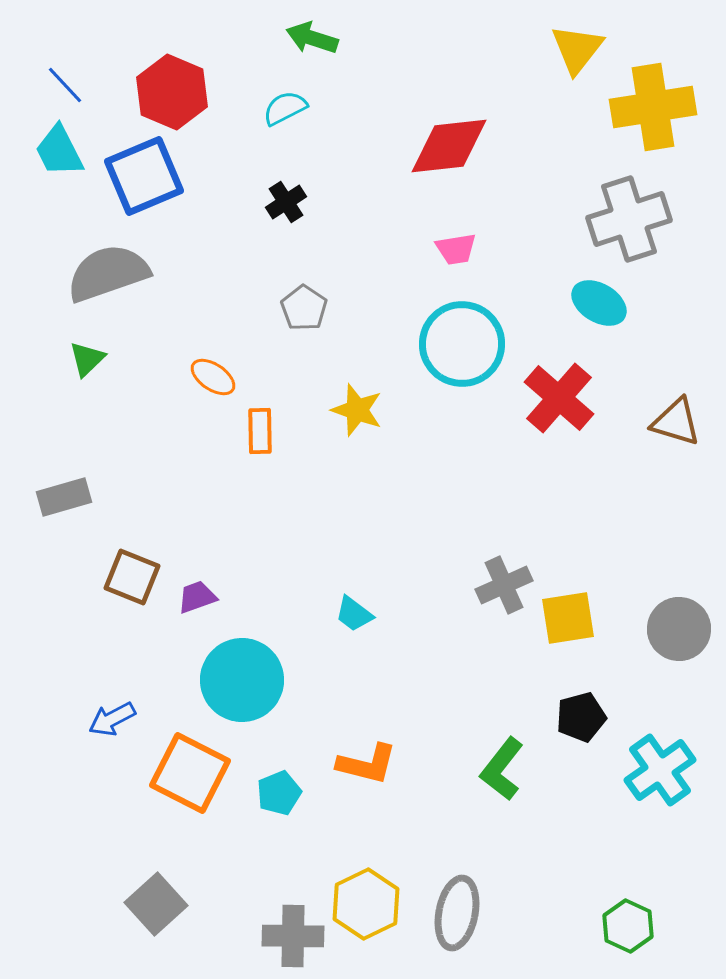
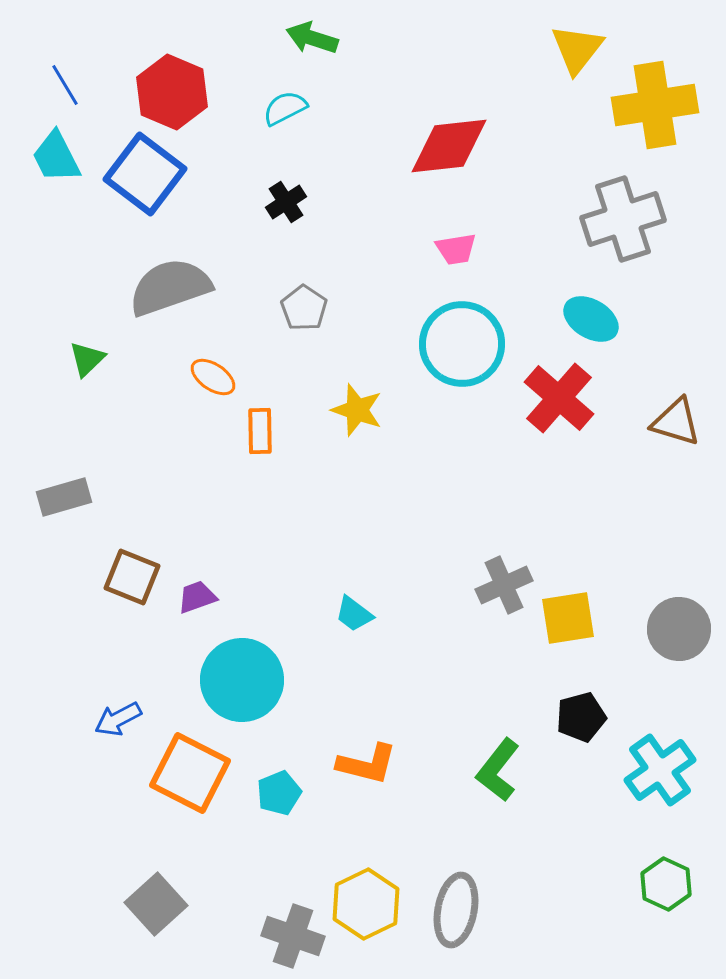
blue line at (65, 85): rotated 12 degrees clockwise
yellow cross at (653, 107): moved 2 px right, 2 px up
cyan trapezoid at (59, 151): moved 3 px left, 6 px down
blue square at (144, 176): moved 1 px right, 2 px up; rotated 30 degrees counterclockwise
gray cross at (629, 219): moved 6 px left
gray semicircle at (108, 273): moved 62 px right, 14 px down
cyan ellipse at (599, 303): moved 8 px left, 16 px down
blue arrow at (112, 719): moved 6 px right
green L-shape at (502, 769): moved 4 px left, 1 px down
gray ellipse at (457, 913): moved 1 px left, 3 px up
green hexagon at (628, 926): moved 38 px right, 42 px up
gray cross at (293, 936): rotated 18 degrees clockwise
